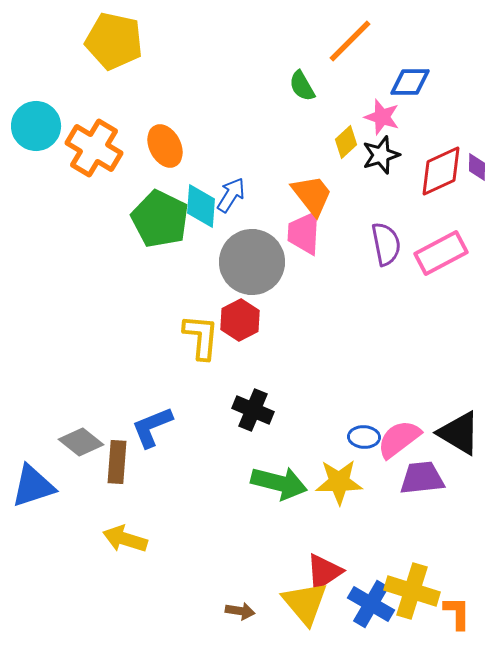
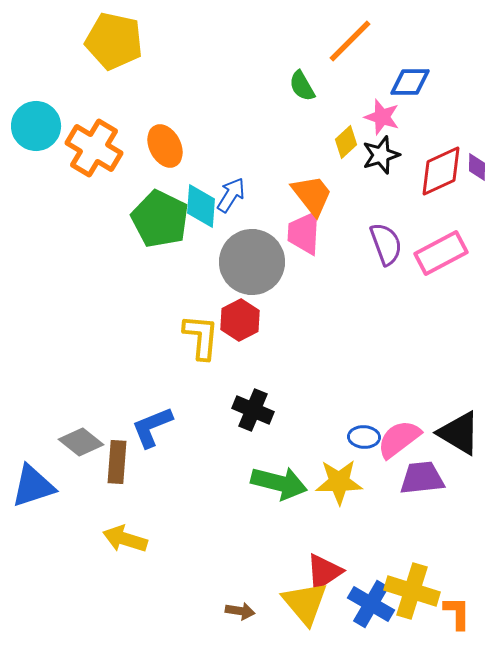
purple semicircle: rotated 9 degrees counterclockwise
